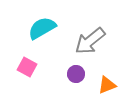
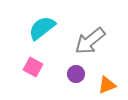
cyan semicircle: rotated 8 degrees counterclockwise
pink square: moved 6 px right
